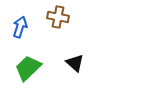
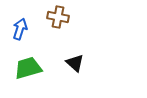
blue arrow: moved 2 px down
green trapezoid: rotated 28 degrees clockwise
